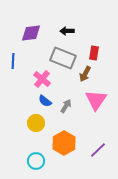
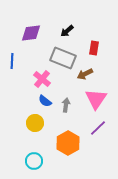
black arrow: rotated 40 degrees counterclockwise
red rectangle: moved 5 px up
blue line: moved 1 px left
brown arrow: rotated 35 degrees clockwise
pink triangle: moved 1 px up
gray arrow: moved 1 px up; rotated 24 degrees counterclockwise
yellow circle: moved 1 px left
orange hexagon: moved 4 px right
purple line: moved 22 px up
cyan circle: moved 2 px left
